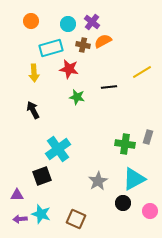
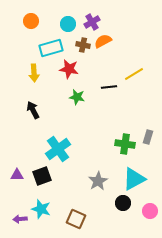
purple cross: rotated 21 degrees clockwise
yellow line: moved 8 px left, 2 px down
purple triangle: moved 20 px up
cyan star: moved 5 px up
